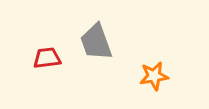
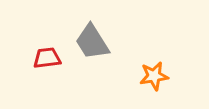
gray trapezoid: moved 4 px left; rotated 12 degrees counterclockwise
